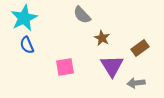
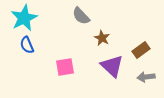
gray semicircle: moved 1 px left, 1 px down
brown rectangle: moved 1 px right, 2 px down
purple triangle: rotated 15 degrees counterclockwise
gray arrow: moved 10 px right, 6 px up
